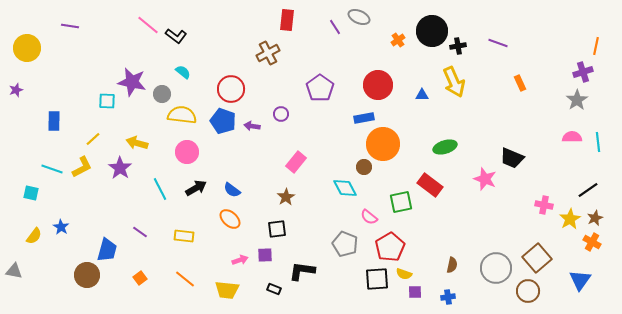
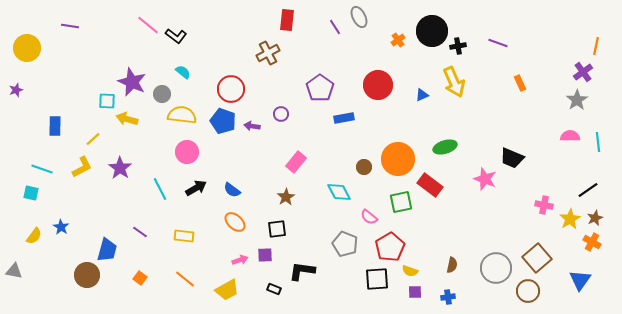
gray ellipse at (359, 17): rotated 40 degrees clockwise
purple cross at (583, 72): rotated 18 degrees counterclockwise
purple star at (132, 82): rotated 12 degrees clockwise
blue triangle at (422, 95): rotated 24 degrees counterclockwise
blue rectangle at (364, 118): moved 20 px left
blue rectangle at (54, 121): moved 1 px right, 5 px down
pink semicircle at (572, 137): moved 2 px left, 1 px up
yellow arrow at (137, 143): moved 10 px left, 24 px up
orange circle at (383, 144): moved 15 px right, 15 px down
cyan line at (52, 169): moved 10 px left
cyan diamond at (345, 188): moved 6 px left, 4 px down
orange ellipse at (230, 219): moved 5 px right, 3 px down
yellow semicircle at (404, 274): moved 6 px right, 3 px up
orange square at (140, 278): rotated 16 degrees counterclockwise
yellow trapezoid at (227, 290): rotated 35 degrees counterclockwise
